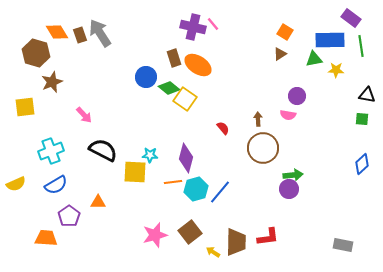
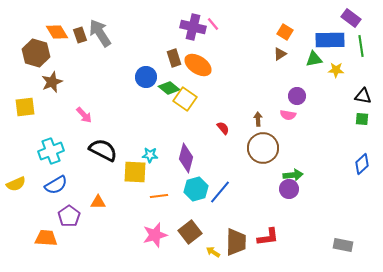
black triangle at (367, 95): moved 4 px left, 1 px down
orange line at (173, 182): moved 14 px left, 14 px down
